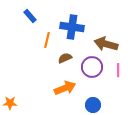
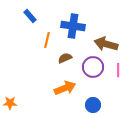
blue cross: moved 1 px right, 1 px up
purple circle: moved 1 px right
